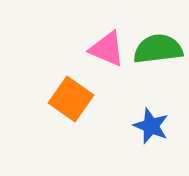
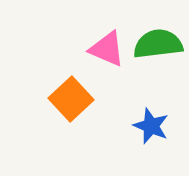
green semicircle: moved 5 px up
orange square: rotated 12 degrees clockwise
